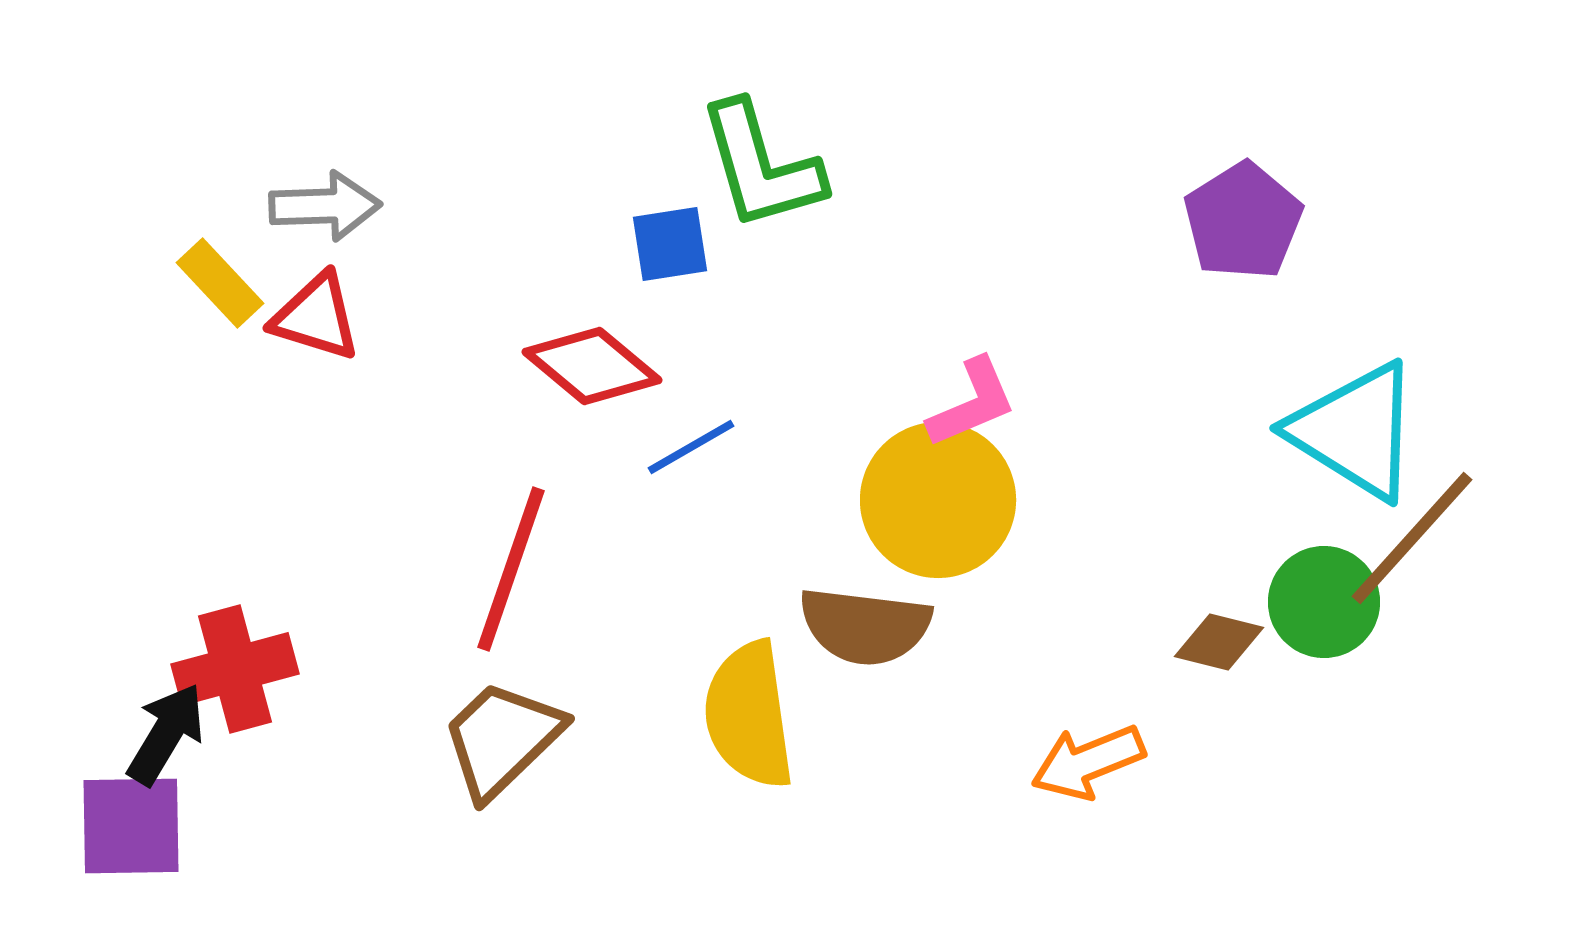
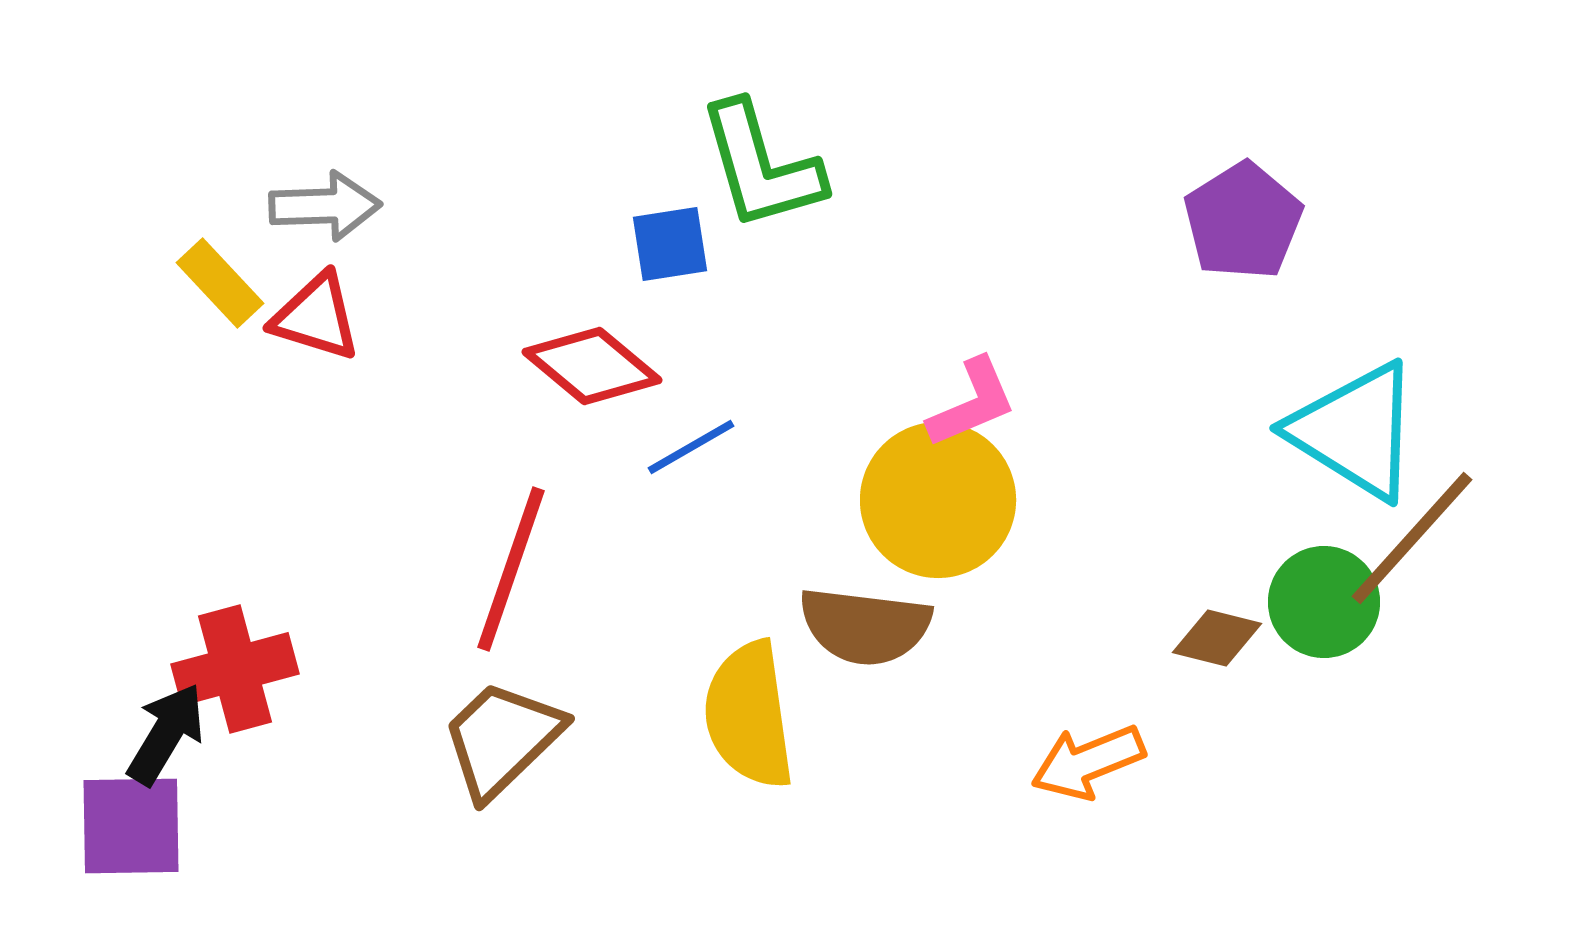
brown diamond: moved 2 px left, 4 px up
